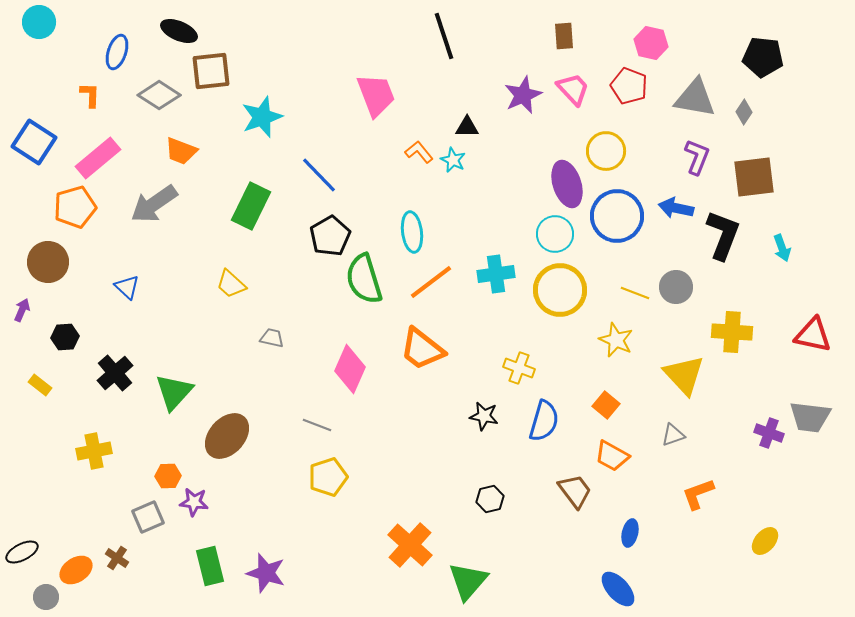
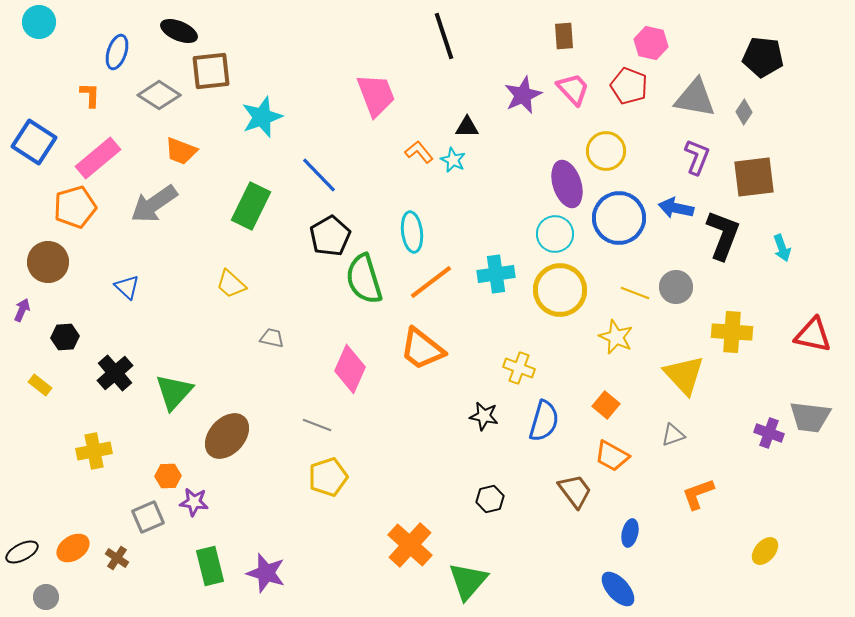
blue circle at (617, 216): moved 2 px right, 2 px down
yellow star at (616, 340): moved 3 px up
yellow ellipse at (765, 541): moved 10 px down
orange ellipse at (76, 570): moved 3 px left, 22 px up
